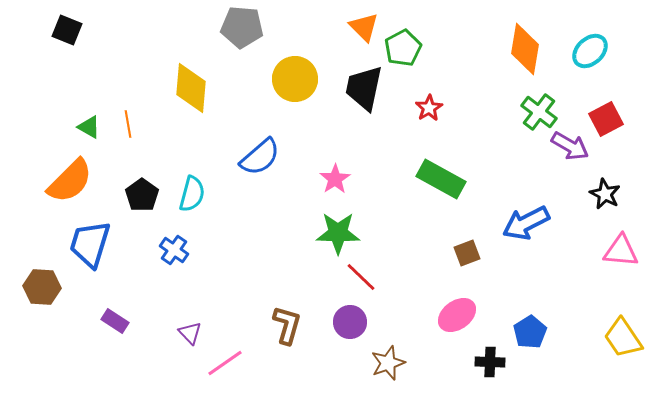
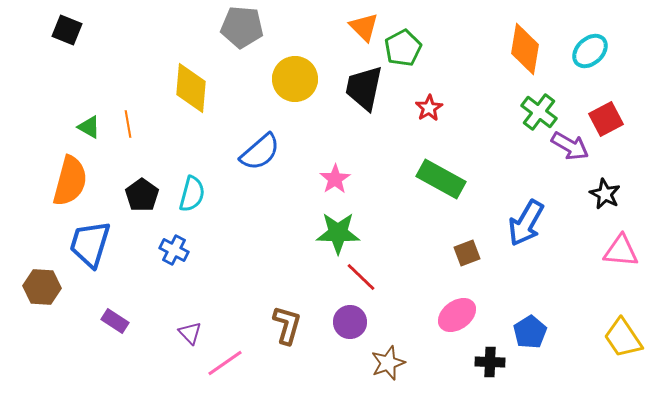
blue semicircle: moved 5 px up
orange semicircle: rotated 30 degrees counterclockwise
blue arrow: rotated 33 degrees counterclockwise
blue cross: rotated 8 degrees counterclockwise
